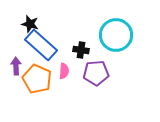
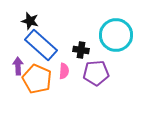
black star: moved 3 px up
purple arrow: moved 2 px right
